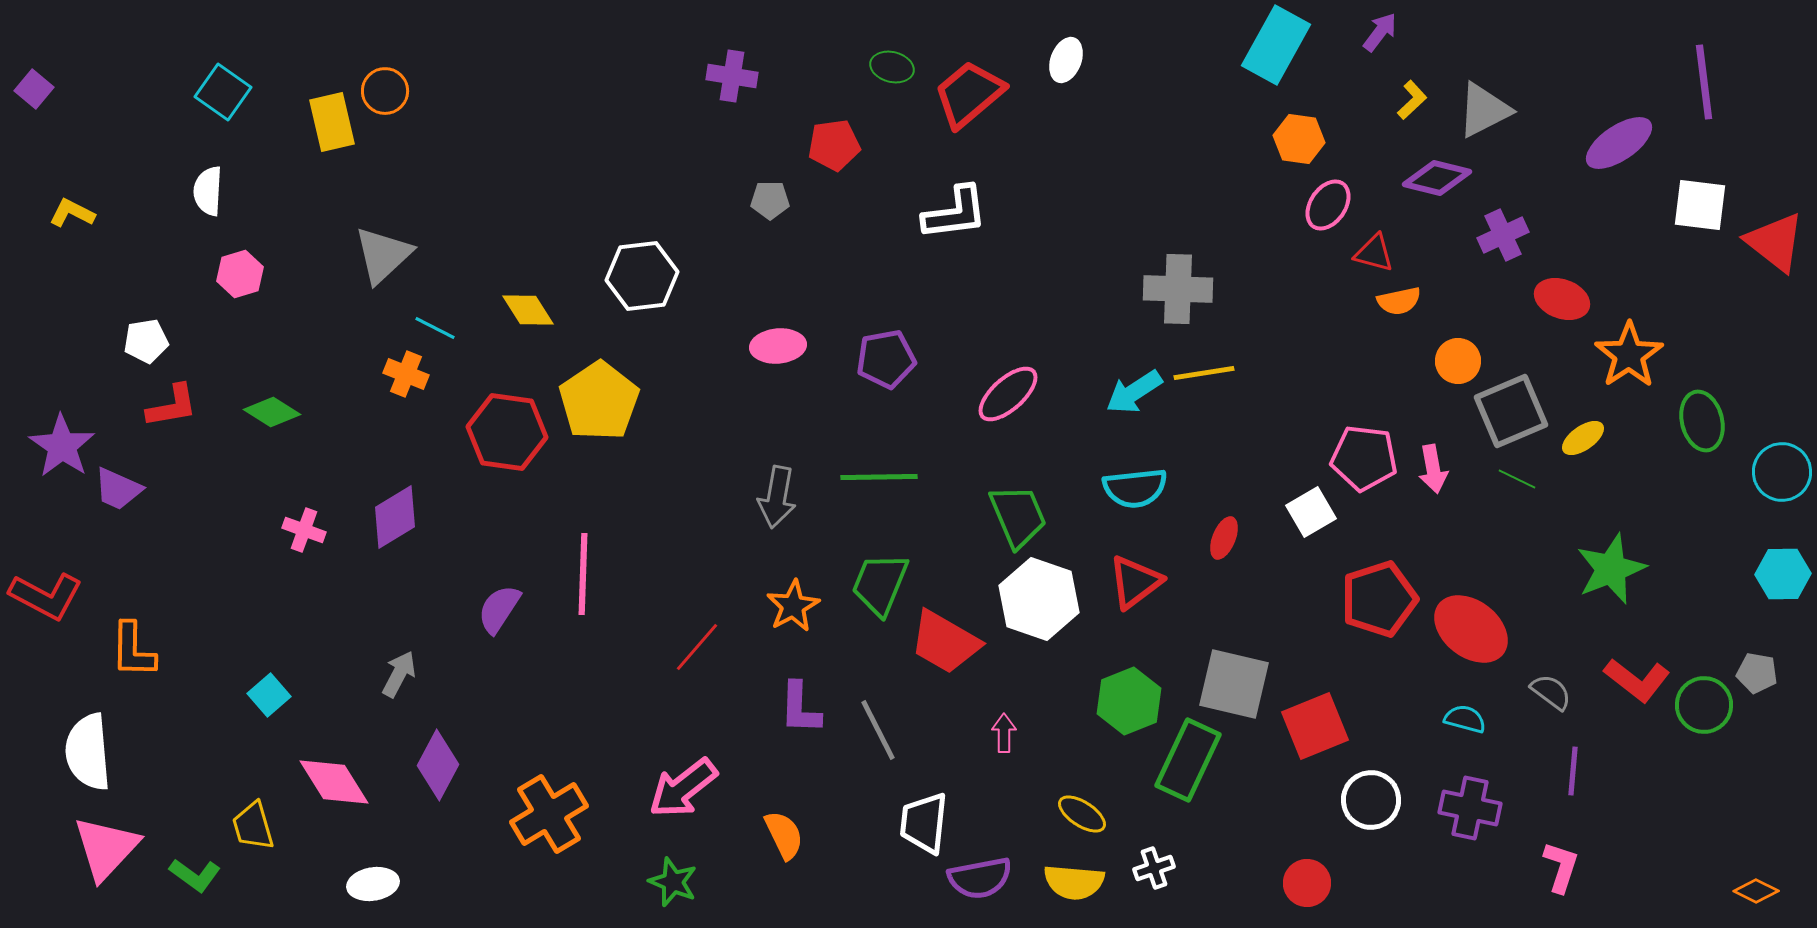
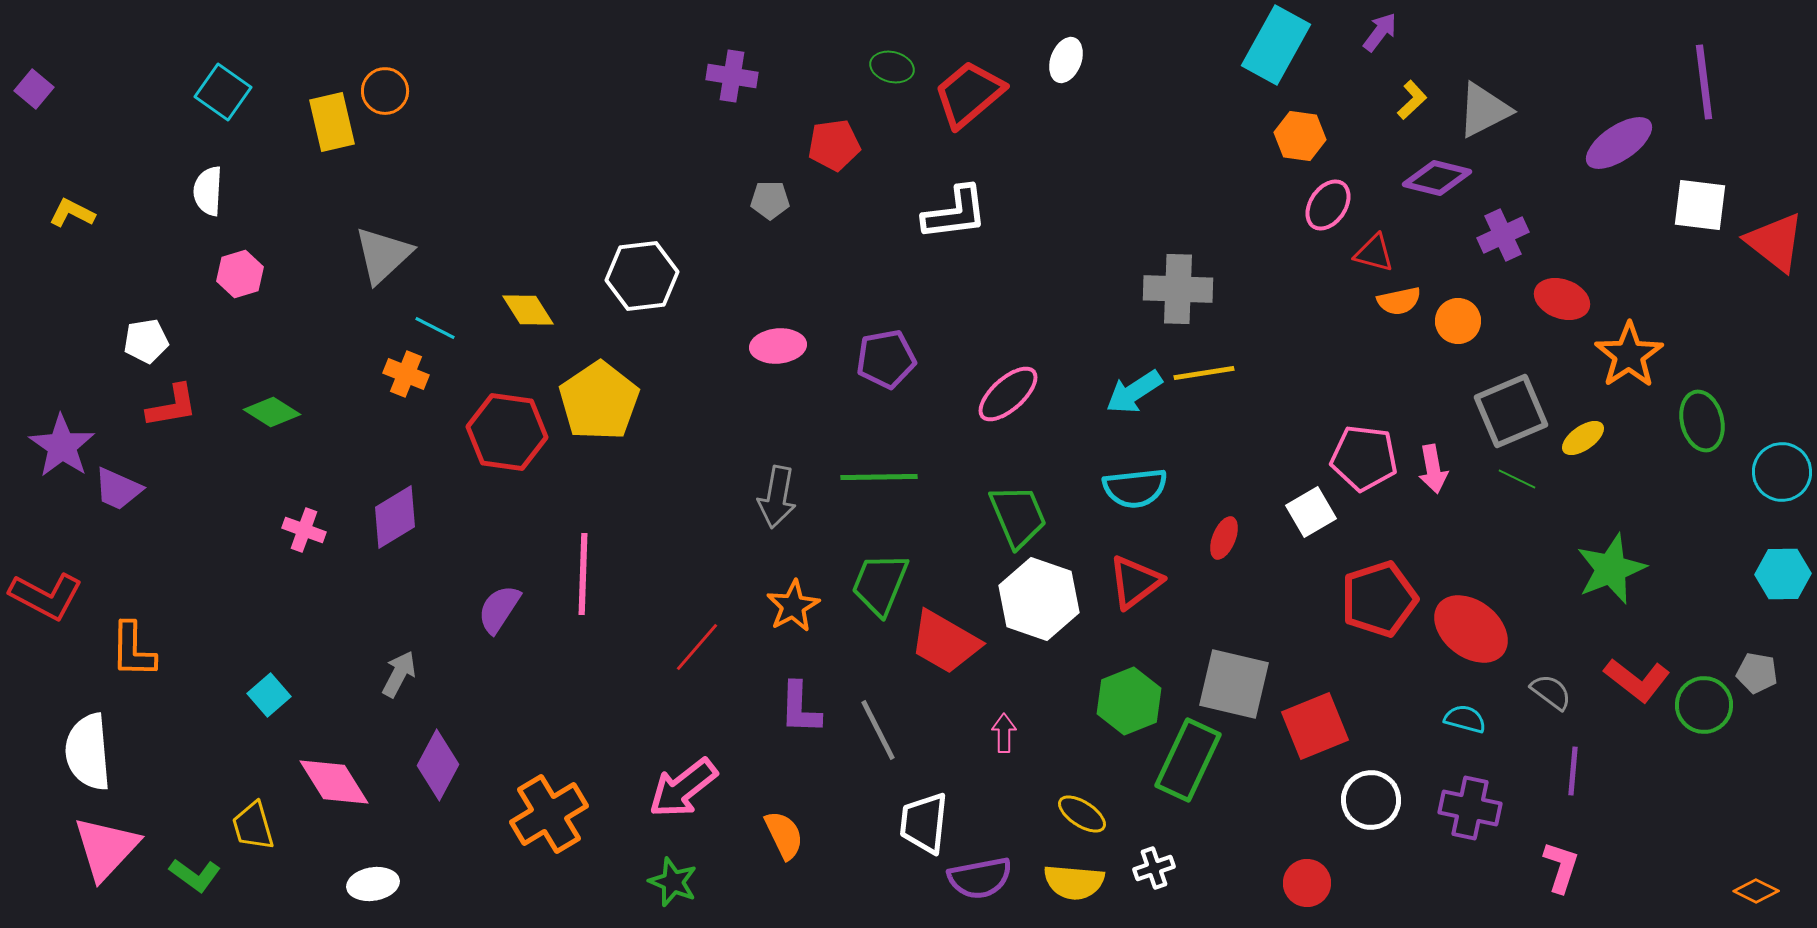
orange hexagon at (1299, 139): moved 1 px right, 3 px up
orange circle at (1458, 361): moved 40 px up
